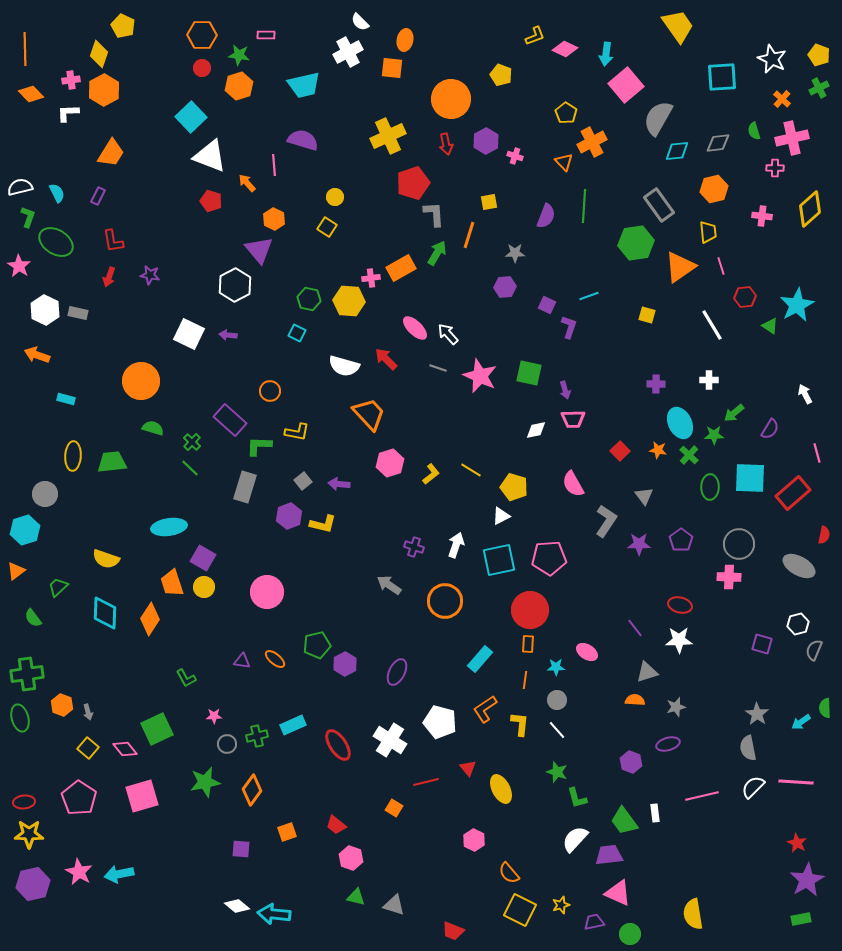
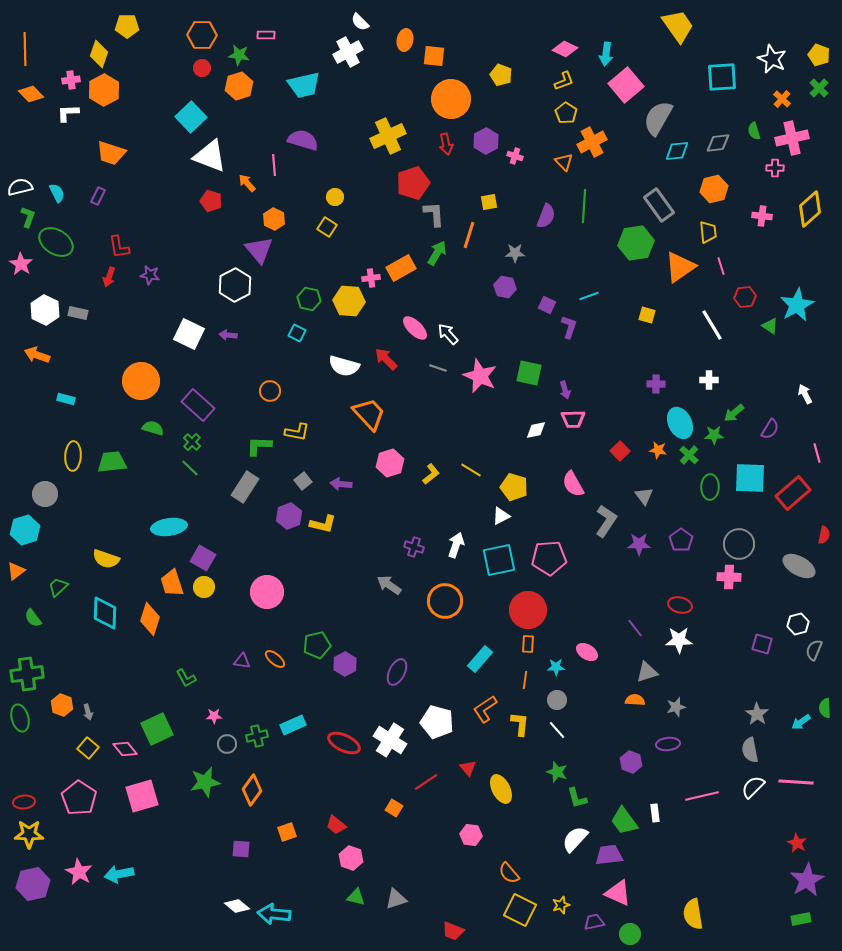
yellow pentagon at (123, 26): moved 4 px right; rotated 25 degrees counterclockwise
yellow L-shape at (535, 36): moved 29 px right, 45 px down
orange square at (392, 68): moved 42 px right, 12 px up
green cross at (819, 88): rotated 18 degrees counterclockwise
orange trapezoid at (111, 153): rotated 76 degrees clockwise
red L-shape at (113, 241): moved 6 px right, 6 px down
pink star at (19, 266): moved 2 px right, 2 px up
purple hexagon at (505, 287): rotated 15 degrees clockwise
purple rectangle at (230, 420): moved 32 px left, 15 px up
purple arrow at (339, 484): moved 2 px right
gray rectangle at (245, 487): rotated 16 degrees clockwise
red circle at (530, 610): moved 2 px left
orange diamond at (150, 619): rotated 16 degrees counterclockwise
white pentagon at (440, 722): moved 3 px left
purple ellipse at (668, 744): rotated 10 degrees clockwise
red ellipse at (338, 745): moved 6 px right, 2 px up; rotated 32 degrees counterclockwise
gray semicircle at (748, 748): moved 2 px right, 2 px down
red line at (426, 782): rotated 20 degrees counterclockwise
pink hexagon at (474, 840): moved 3 px left, 5 px up; rotated 20 degrees counterclockwise
gray triangle at (394, 905): moved 2 px right, 6 px up; rotated 35 degrees counterclockwise
